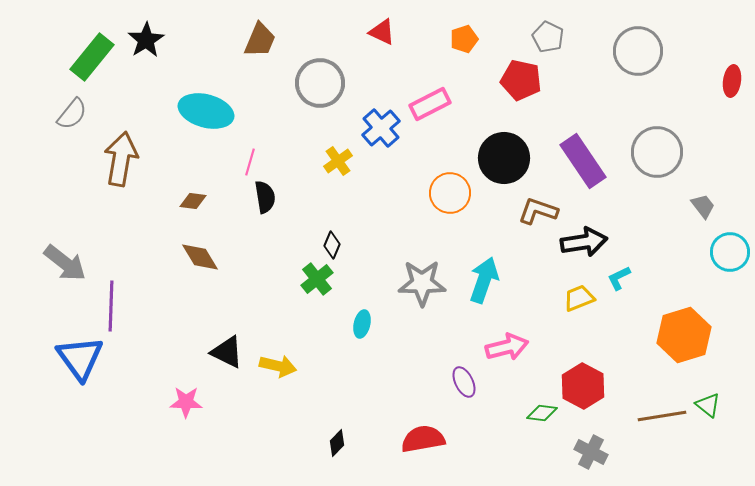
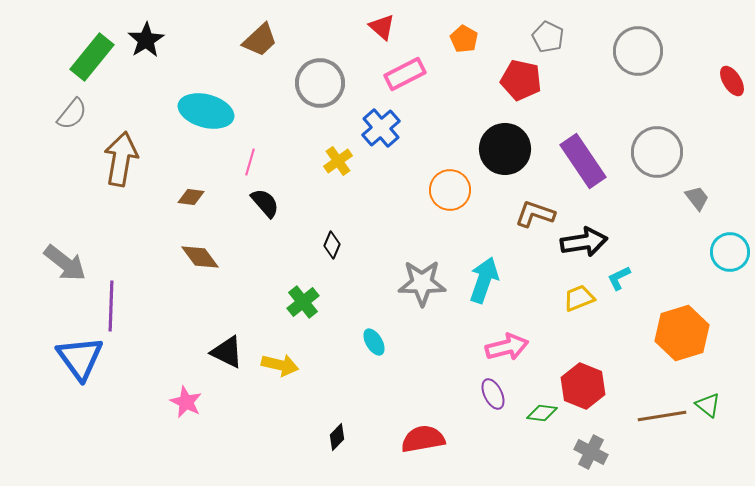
red triangle at (382, 32): moved 5 px up; rotated 16 degrees clockwise
orange pentagon at (464, 39): rotated 24 degrees counterclockwise
brown trapezoid at (260, 40): rotated 24 degrees clockwise
red ellipse at (732, 81): rotated 40 degrees counterclockwise
pink rectangle at (430, 104): moved 25 px left, 30 px up
black circle at (504, 158): moved 1 px right, 9 px up
orange circle at (450, 193): moved 3 px up
black semicircle at (265, 197): moved 6 px down; rotated 32 degrees counterclockwise
brown diamond at (193, 201): moved 2 px left, 4 px up
gray trapezoid at (703, 206): moved 6 px left, 8 px up
brown L-shape at (538, 211): moved 3 px left, 3 px down
brown diamond at (200, 257): rotated 6 degrees counterclockwise
green cross at (317, 279): moved 14 px left, 23 px down
cyan ellipse at (362, 324): moved 12 px right, 18 px down; rotated 44 degrees counterclockwise
orange hexagon at (684, 335): moved 2 px left, 2 px up
yellow arrow at (278, 366): moved 2 px right, 1 px up
purple ellipse at (464, 382): moved 29 px right, 12 px down
red hexagon at (583, 386): rotated 6 degrees counterclockwise
pink star at (186, 402): rotated 24 degrees clockwise
black diamond at (337, 443): moved 6 px up
